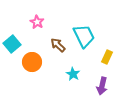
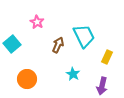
brown arrow: rotated 70 degrees clockwise
orange circle: moved 5 px left, 17 px down
